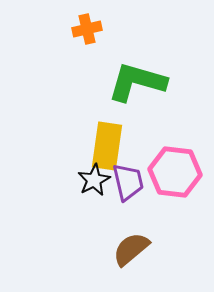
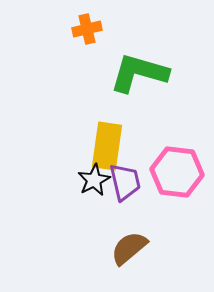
green L-shape: moved 2 px right, 9 px up
pink hexagon: moved 2 px right
purple trapezoid: moved 3 px left
brown semicircle: moved 2 px left, 1 px up
